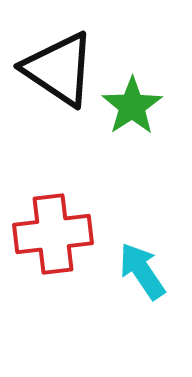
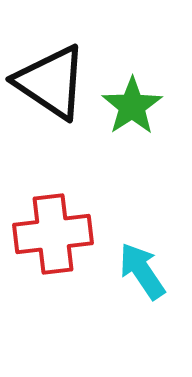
black triangle: moved 8 px left, 13 px down
